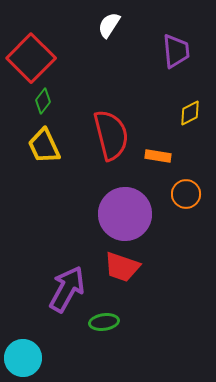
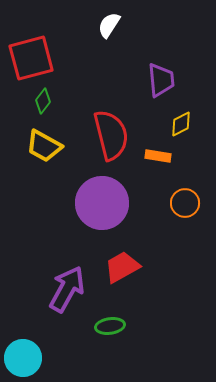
purple trapezoid: moved 15 px left, 29 px down
red square: rotated 30 degrees clockwise
yellow diamond: moved 9 px left, 11 px down
yellow trapezoid: rotated 36 degrees counterclockwise
orange circle: moved 1 px left, 9 px down
purple circle: moved 23 px left, 11 px up
red trapezoid: rotated 132 degrees clockwise
green ellipse: moved 6 px right, 4 px down
